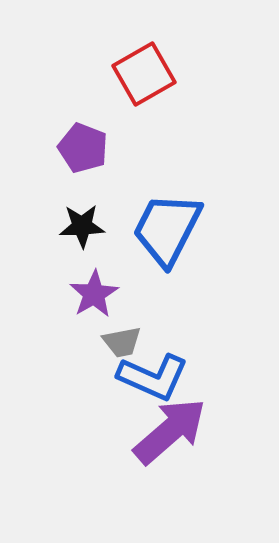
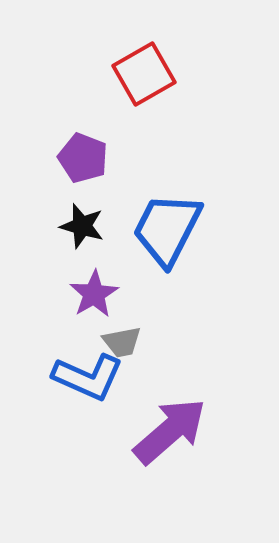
purple pentagon: moved 10 px down
black star: rotated 18 degrees clockwise
blue L-shape: moved 65 px left
